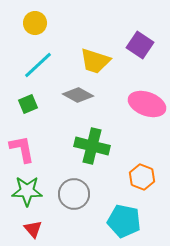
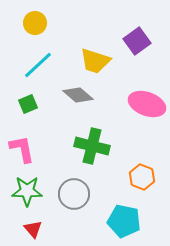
purple square: moved 3 px left, 4 px up; rotated 20 degrees clockwise
gray diamond: rotated 12 degrees clockwise
